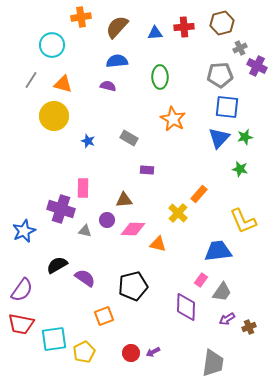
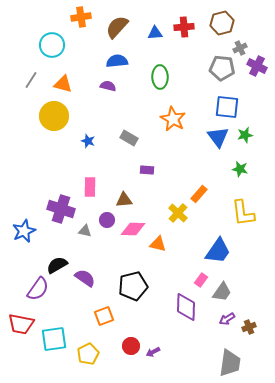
gray pentagon at (220, 75): moved 2 px right, 7 px up; rotated 10 degrees clockwise
green star at (245, 137): moved 2 px up
blue triangle at (219, 138): moved 1 px left, 1 px up; rotated 20 degrees counterclockwise
pink rectangle at (83, 188): moved 7 px right, 1 px up
yellow L-shape at (243, 221): moved 8 px up; rotated 16 degrees clockwise
blue trapezoid at (218, 251): rotated 132 degrees clockwise
purple semicircle at (22, 290): moved 16 px right, 1 px up
yellow pentagon at (84, 352): moved 4 px right, 2 px down
red circle at (131, 353): moved 7 px up
gray trapezoid at (213, 363): moved 17 px right
